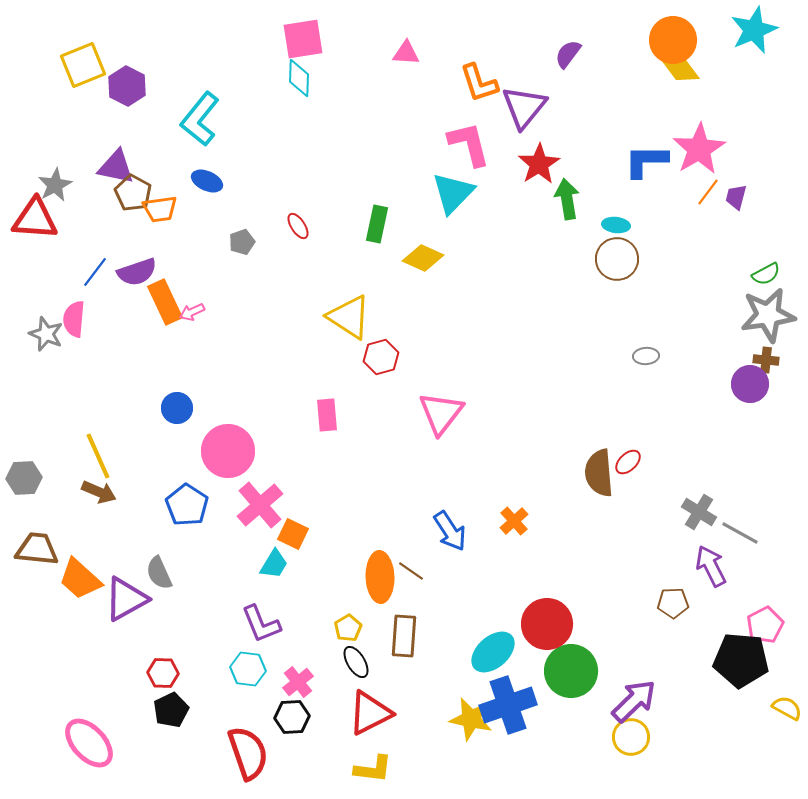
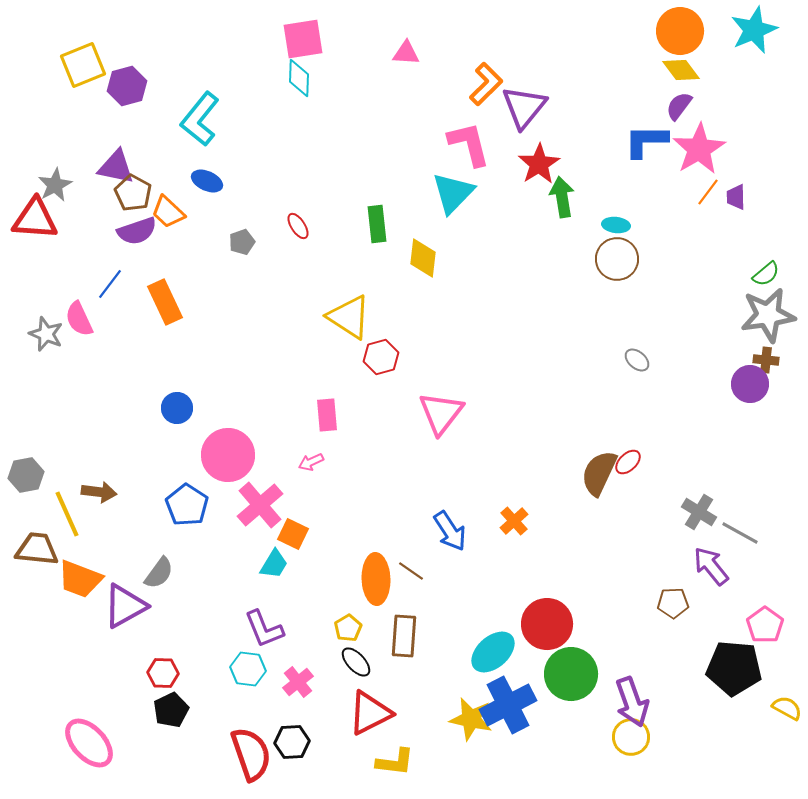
orange circle at (673, 40): moved 7 px right, 9 px up
purple semicircle at (568, 54): moved 111 px right, 52 px down
orange L-shape at (479, 83): moved 7 px right, 1 px down; rotated 117 degrees counterclockwise
purple hexagon at (127, 86): rotated 18 degrees clockwise
blue L-shape at (646, 161): moved 20 px up
purple trapezoid at (736, 197): rotated 16 degrees counterclockwise
green arrow at (567, 199): moved 5 px left, 2 px up
orange trapezoid at (160, 209): moved 8 px right, 3 px down; rotated 51 degrees clockwise
green rectangle at (377, 224): rotated 18 degrees counterclockwise
yellow diamond at (423, 258): rotated 72 degrees clockwise
blue line at (95, 272): moved 15 px right, 12 px down
purple semicircle at (137, 272): moved 41 px up
green semicircle at (766, 274): rotated 12 degrees counterclockwise
pink arrow at (192, 312): moved 119 px right, 150 px down
pink semicircle at (74, 319): moved 5 px right; rotated 30 degrees counterclockwise
gray ellipse at (646, 356): moved 9 px left, 4 px down; rotated 45 degrees clockwise
pink circle at (228, 451): moved 4 px down
yellow line at (98, 456): moved 31 px left, 58 px down
brown semicircle at (599, 473): rotated 30 degrees clockwise
gray hexagon at (24, 478): moved 2 px right, 3 px up; rotated 8 degrees counterclockwise
brown arrow at (99, 492): rotated 16 degrees counterclockwise
purple arrow at (711, 566): rotated 12 degrees counterclockwise
gray semicircle at (159, 573): rotated 120 degrees counterclockwise
orange ellipse at (380, 577): moved 4 px left, 2 px down
orange trapezoid at (80, 579): rotated 21 degrees counterclockwise
purple triangle at (126, 599): moved 1 px left, 7 px down
purple L-shape at (261, 624): moved 3 px right, 5 px down
pink pentagon at (765, 625): rotated 9 degrees counterclockwise
black pentagon at (741, 660): moved 7 px left, 8 px down
black ellipse at (356, 662): rotated 12 degrees counterclockwise
green circle at (571, 671): moved 3 px down
purple arrow at (634, 701): moved 2 px left, 1 px down; rotated 114 degrees clockwise
blue cross at (508, 705): rotated 8 degrees counterclockwise
black hexagon at (292, 717): moved 25 px down
red semicircle at (248, 753): moved 3 px right, 1 px down
yellow L-shape at (373, 769): moved 22 px right, 7 px up
